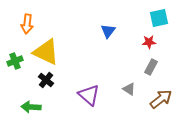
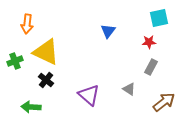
brown arrow: moved 3 px right, 3 px down
